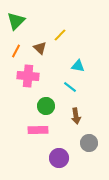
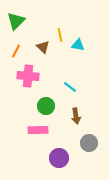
yellow line: rotated 56 degrees counterclockwise
brown triangle: moved 3 px right, 1 px up
cyan triangle: moved 21 px up
